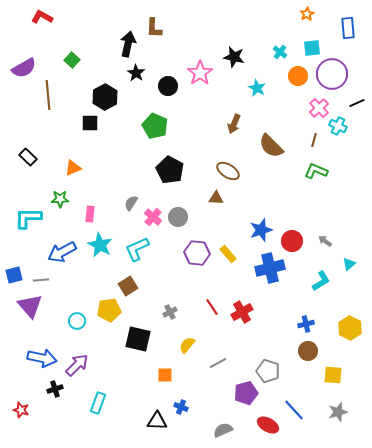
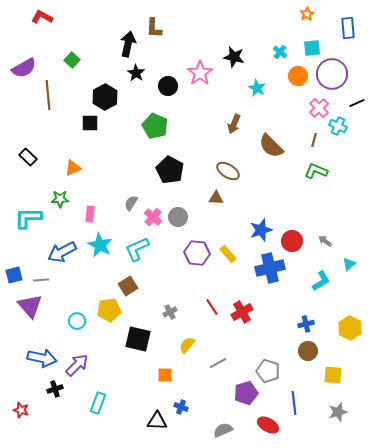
blue line at (294, 410): moved 7 px up; rotated 35 degrees clockwise
